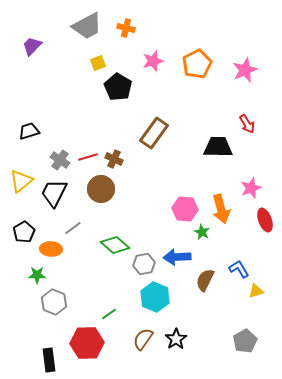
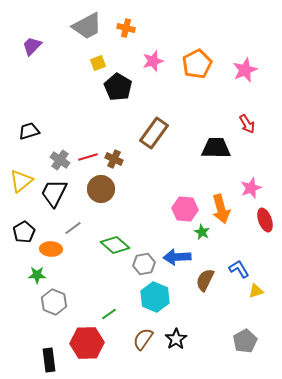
black trapezoid at (218, 147): moved 2 px left, 1 px down
